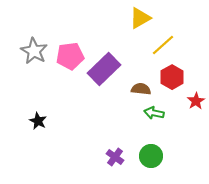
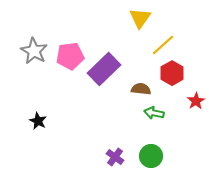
yellow triangle: rotated 25 degrees counterclockwise
red hexagon: moved 4 px up
